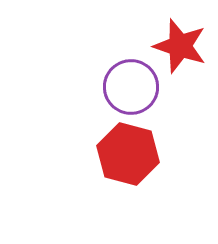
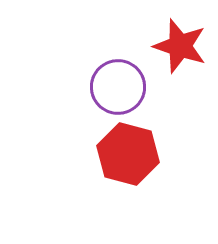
purple circle: moved 13 px left
